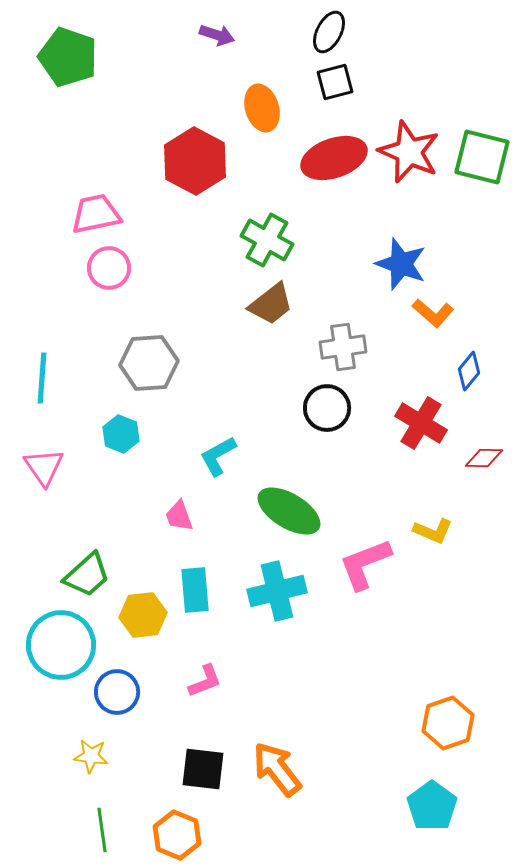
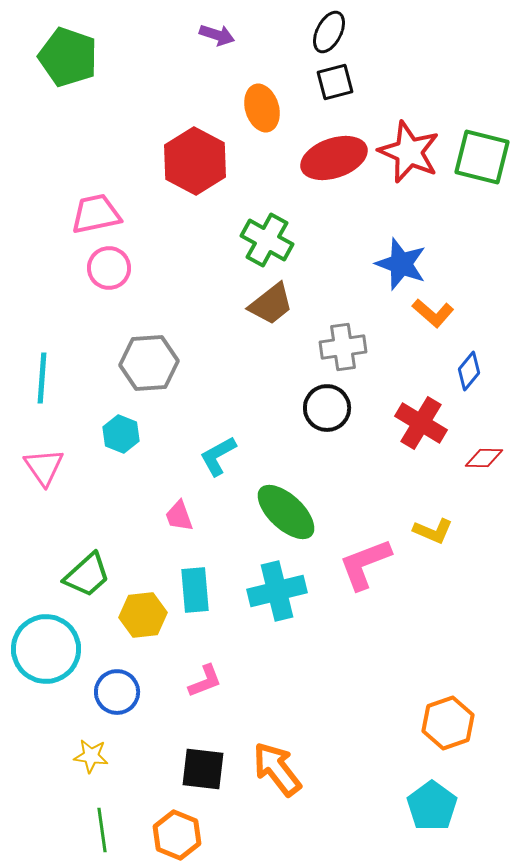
green ellipse at (289, 511): moved 3 px left, 1 px down; rotated 12 degrees clockwise
cyan circle at (61, 645): moved 15 px left, 4 px down
